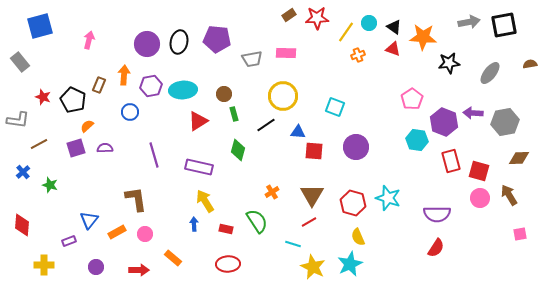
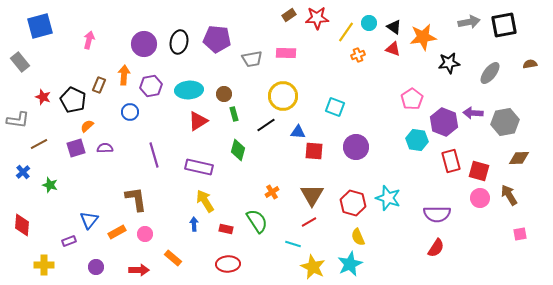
orange star at (423, 37): rotated 12 degrees counterclockwise
purple circle at (147, 44): moved 3 px left
cyan ellipse at (183, 90): moved 6 px right
